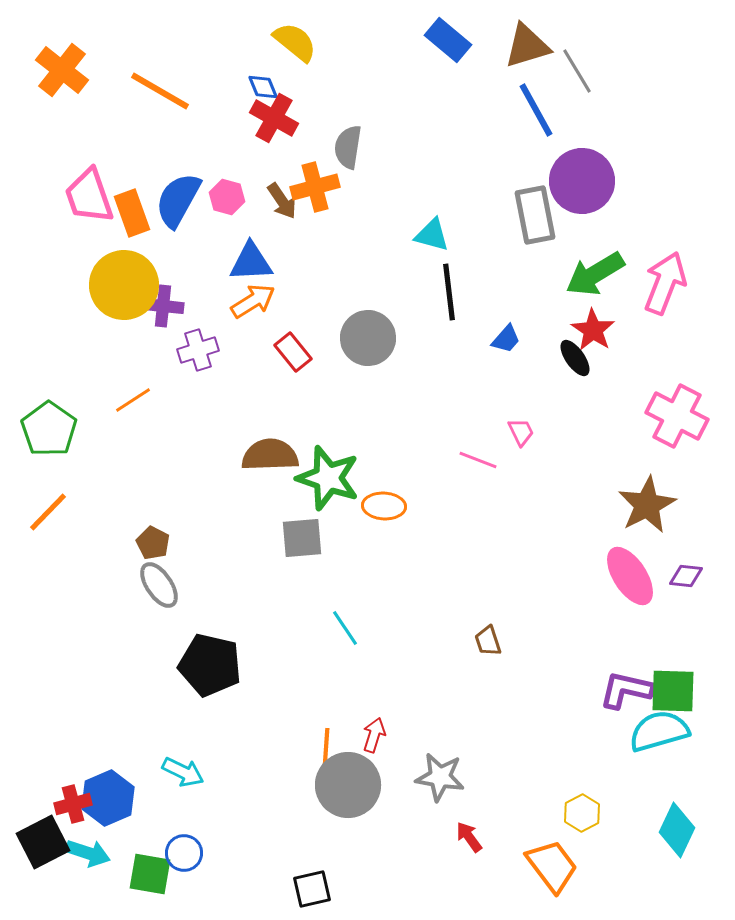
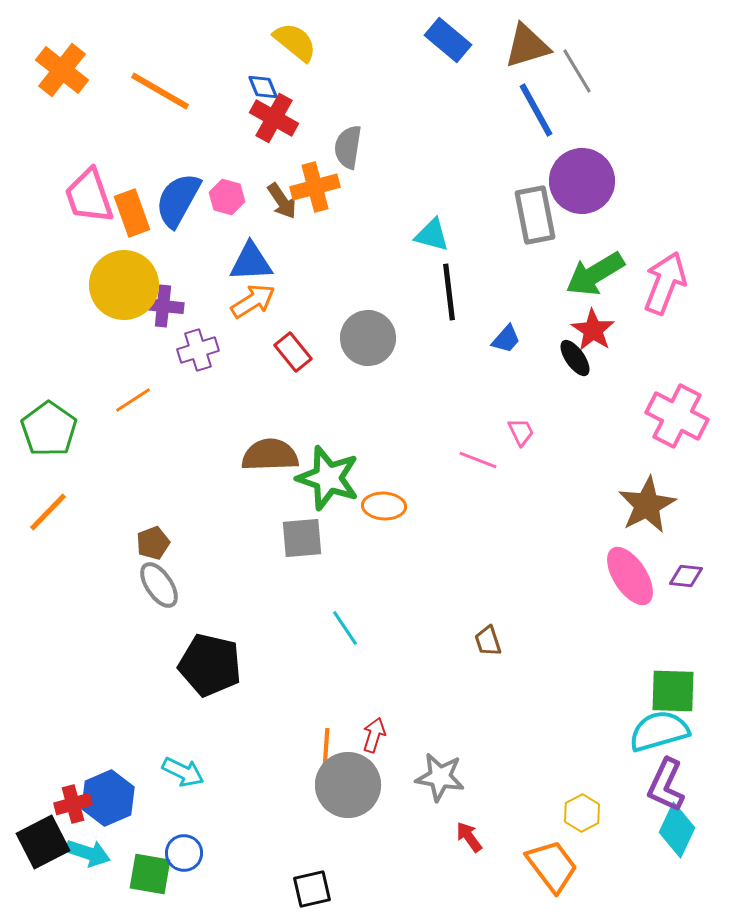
brown pentagon at (153, 543): rotated 24 degrees clockwise
purple L-shape at (626, 690): moved 40 px right, 95 px down; rotated 78 degrees counterclockwise
